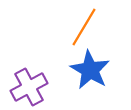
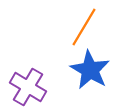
purple cross: moved 1 px left; rotated 30 degrees counterclockwise
